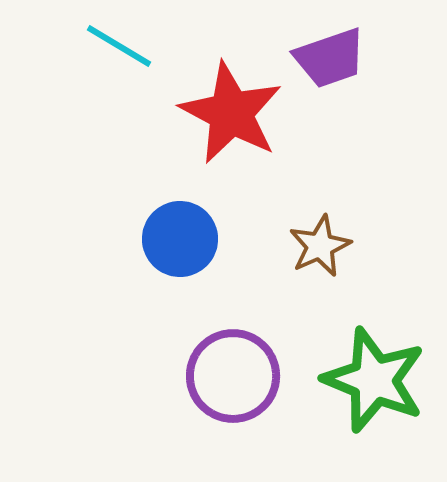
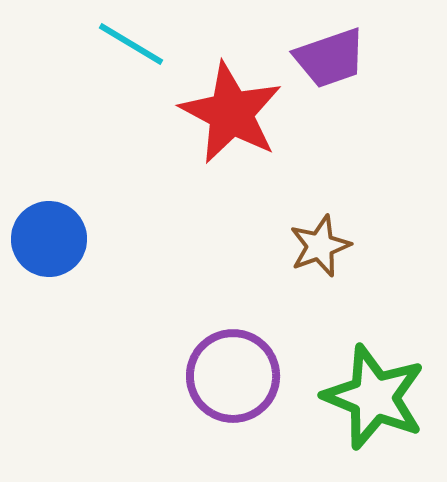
cyan line: moved 12 px right, 2 px up
blue circle: moved 131 px left
brown star: rotated 4 degrees clockwise
green star: moved 17 px down
